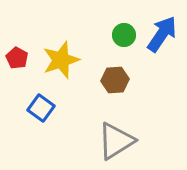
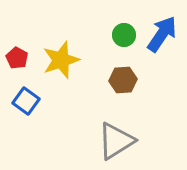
brown hexagon: moved 8 px right
blue square: moved 15 px left, 7 px up
